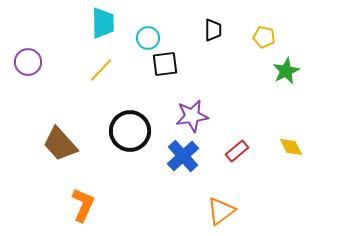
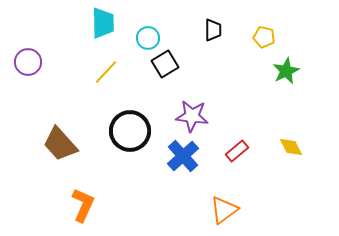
black square: rotated 24 degrees counterclockwise
yellow line: moved 5 px right, 2 px down
purple star: rotated 16 degrees clockwise
orange triangle: moved 3 px right, 1 px up
